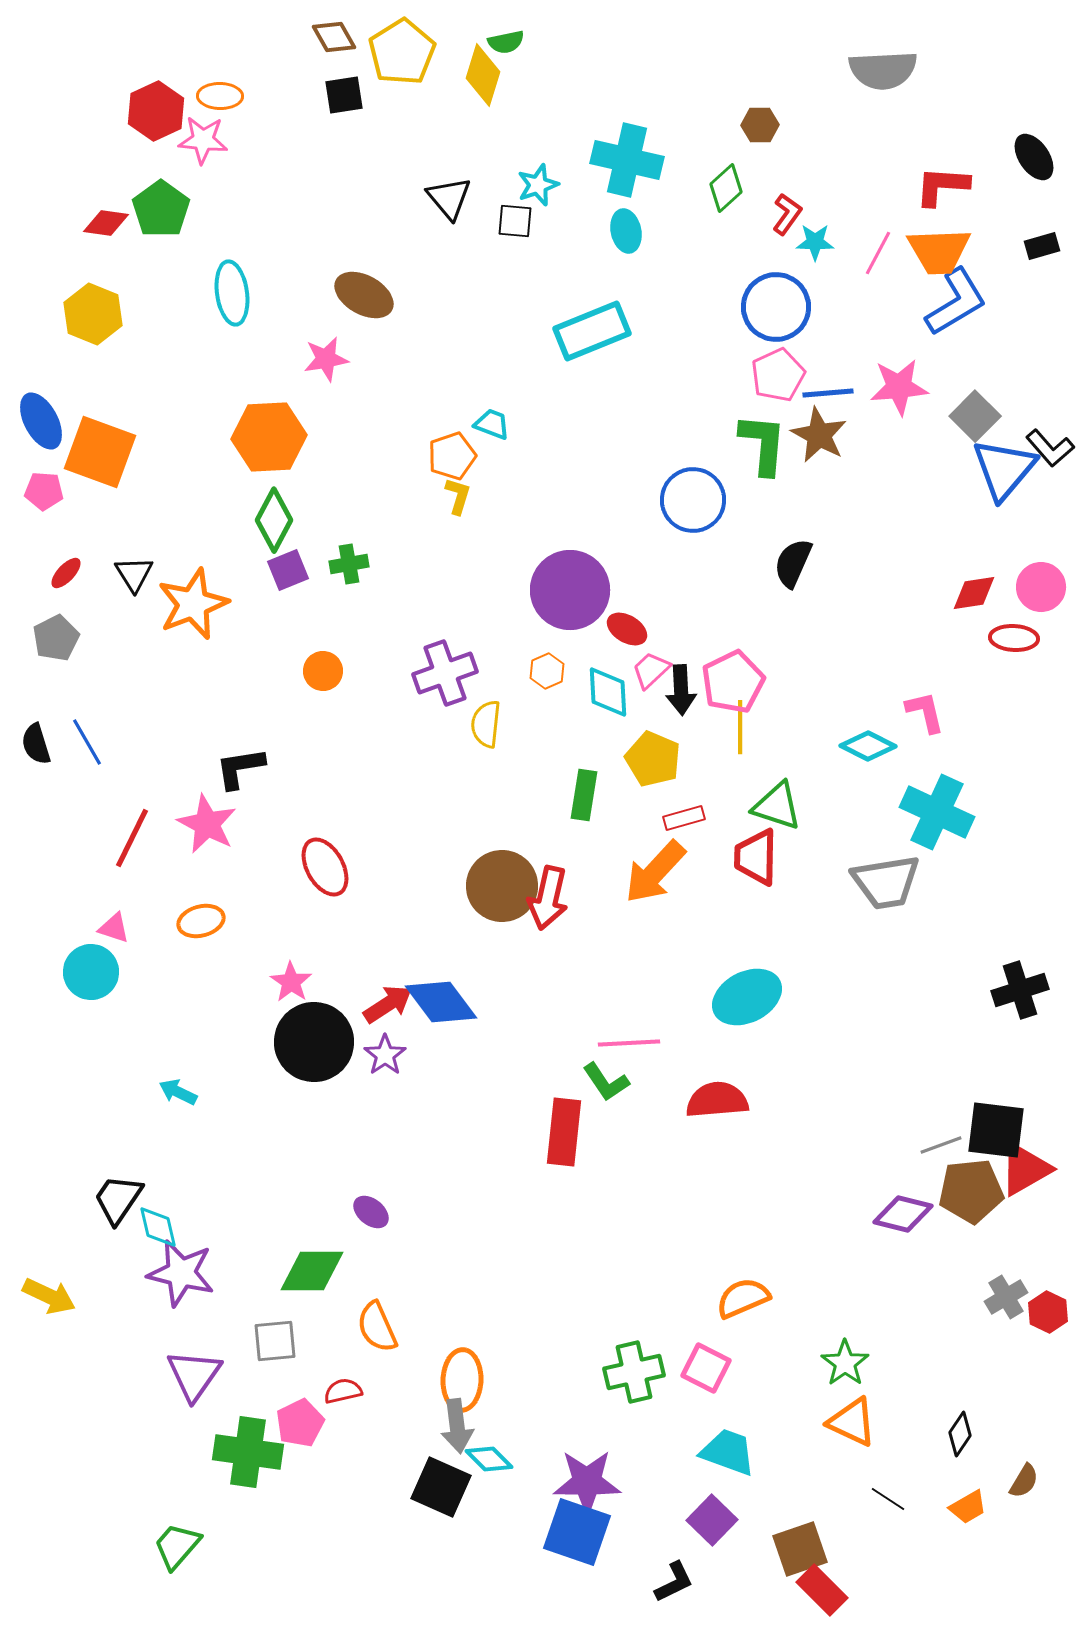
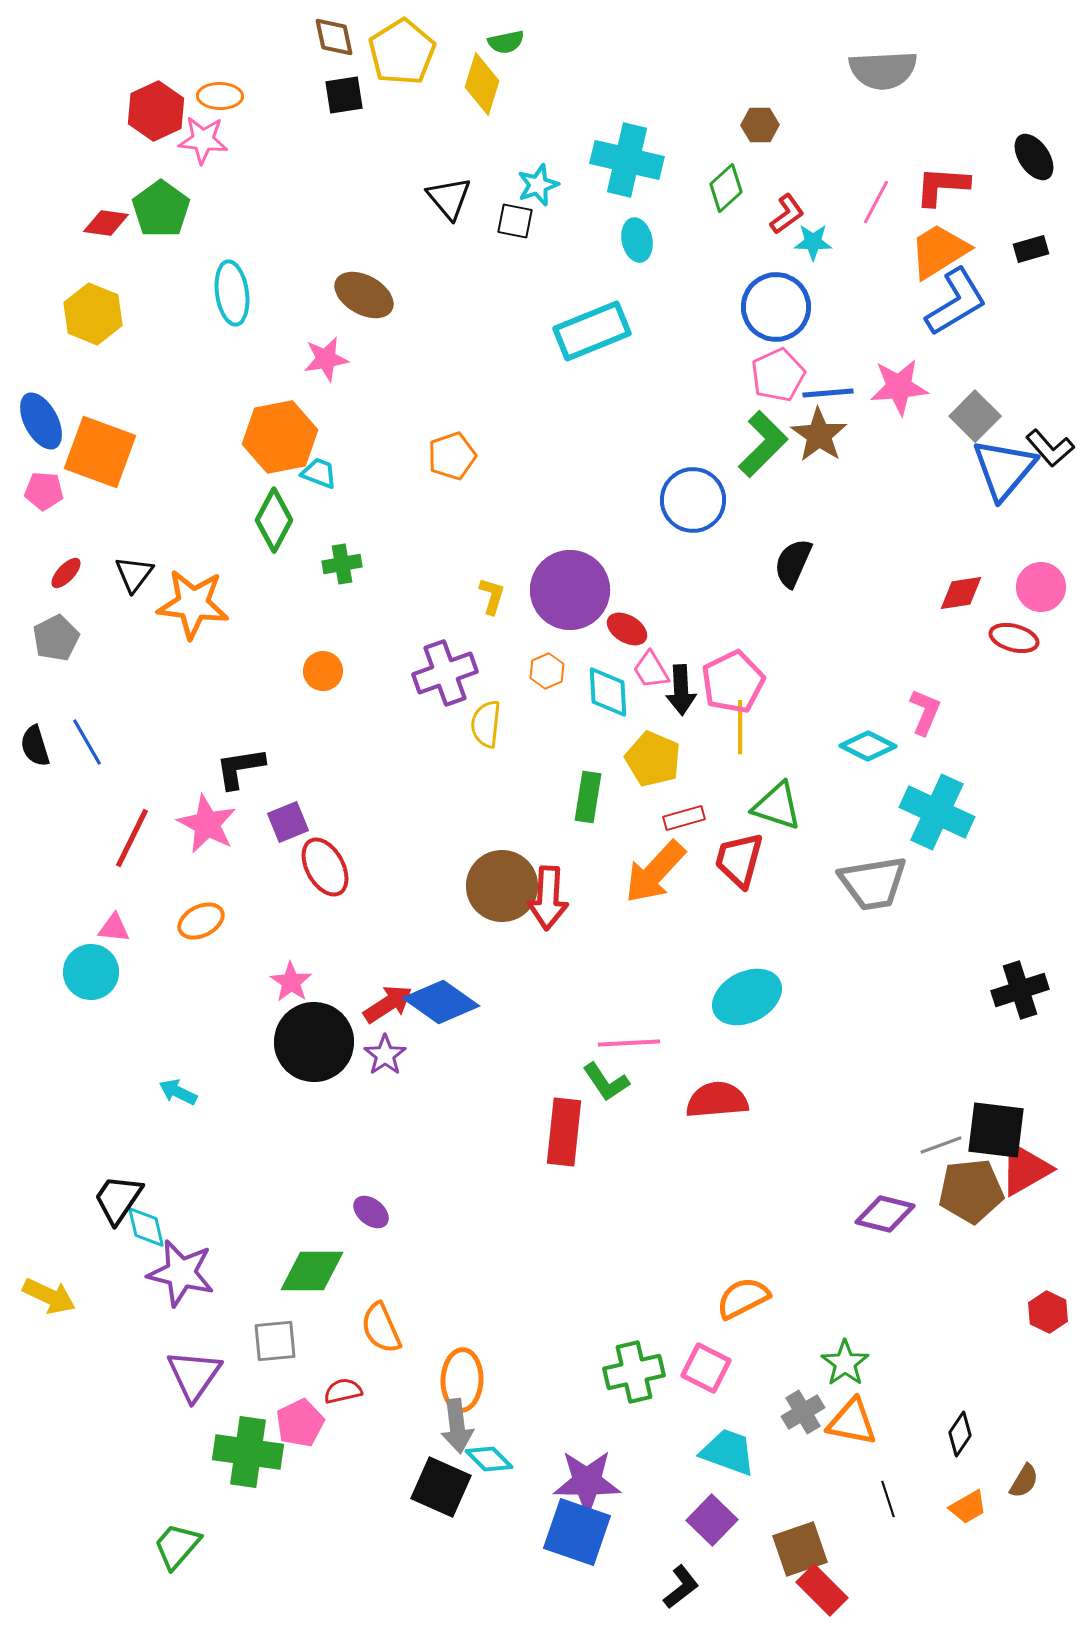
brown diamond at (334, 37): rotated 18 degrees clockwise
yellow diamond at (483, 75): moved 1 px left, 9 px down
red L-shape at (787, 214): rotated 18 degrees clockwise
black square at (515, 221): rotated 6 degrees clockwise
cyan ellipse at (626, 231): moved 11 px right, 9 px down
cyan star at (815, 242): moved 2 px left
black rectangle at (1042, 246): moved 11 px left, 3 px down
orange trapezoid at (939, 251): rotated 150 degrees clockwise
pink line at (878, 253): moved 2 px left, 51 px up
cyan trapezoid at (492, 424): moved 173 px left, 49 px down
brown star at (819, 435): rotated 6 degrees clockwise
orange hexagon at (269, 437): moved 11 px right; rotated 8 degrees counterclockwise
green L-shape at (763, 444): rotated 40 degrees clockwise
yellow L-shape at (458, 496): moved 34 px right, 100 px down
green cross at (349, 564): moved 7 px left
purple square at (288, 570): moved 252 px down
black triangle at (134, 574): rotated 9 degrees clockwise
red diamond at (974, 593): moved 13 px left
orange star at (193, 604): rotated 28 degrees clockwise
red ellipse at (1014, 638): rotated 12 degrees clockwise
pink trapezoid at (651, 670): rotated 78 degrees counterclockwise
pink L-shape at (925, 712): rotated 36 degrees clockwise
black semicircle at (36, 744): moved 1 px left, 2 px down
green rectangle at (584, 795): moved 4 px right, 2 px down
red trapezoid at (756, 857): moved 17 px left, 3 px down; rotated 14 degrees clockwise
gray trapezoid at (886, 882): moved 13 px left, 1 px down
red arrow at (548, 898): rotated 10 degrees counterclockwise
orange ellipse at (201, 921): rotated 12 degrees counterclockwise
pink triangle at (114, 928): rotated 12 degrees counterclockwise
blue diamond at (441, 1002): rotated 18 degrees counterclockwise
purple diamond at (903, 1214): moved 18 px left
cyan diamond at (158, 1227): moved 12 px left
gray cross at (1006, 1297): moved 203 px left, 115 px down
orange semicircle at (743, 1298): rotated 4 degrees counterclockwise
orange semicircle at (377, 1327): moved 4 px right, 1 px down
orange triangle at (852, 1422): rotated 14 degrees counterclockwise
black line at (888, 1499): rotated 39 degrees clockwise
black L-shape at (674, 1582): moved 7 px right, 5 px down; rotated 12 degrees counterclockwise
